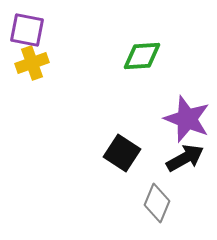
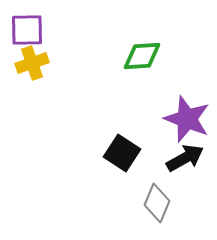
purple square: rotated 12 degrees counterclockwise
